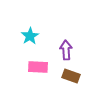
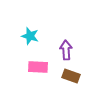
cyan star: rotated 24 degrees counterclockwise
